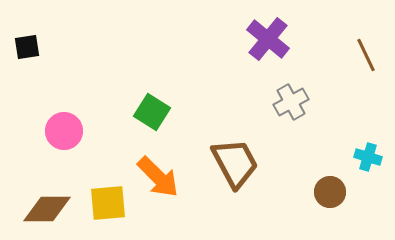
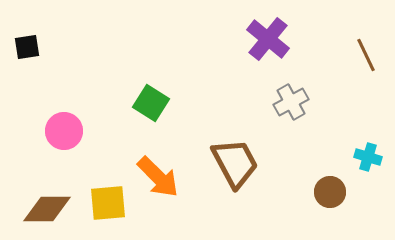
green square: moved 1 px left, 9 px up
